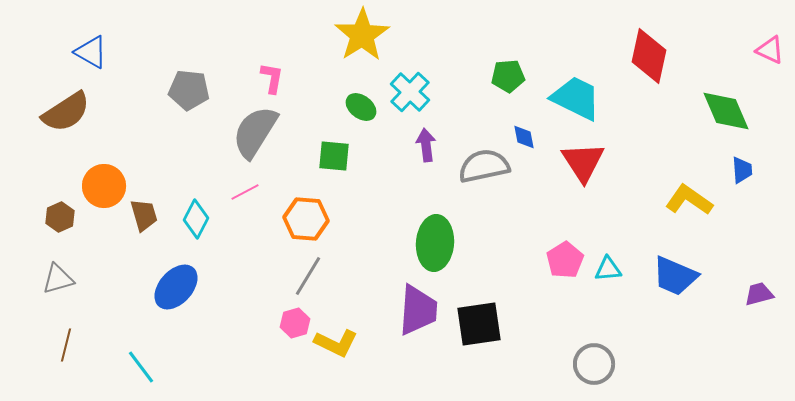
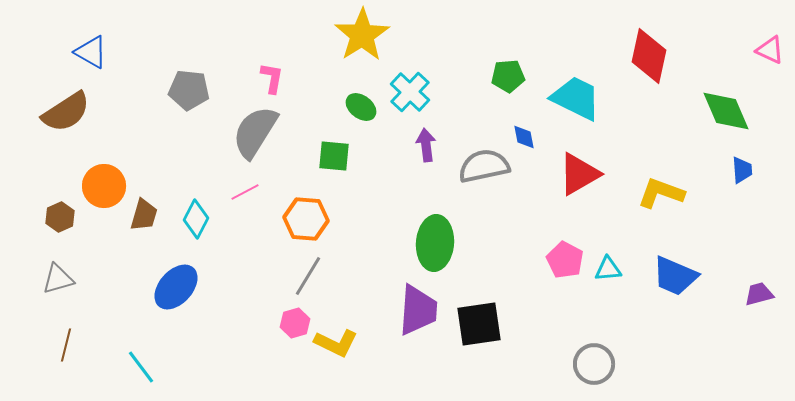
red triangle at (583, 162): moved 4 px left, 12 px down; rotated 33 degrees clockwise
yellow L-shape at (689, 200): moved 28 px left, 7 px up; rotated 15 degrees counterclockwise
brown trapezoid at (144, 215): rotated 32 degrees clockwise
pink pentagon at (565, 260): rotated 12 degrees counterclockwise
